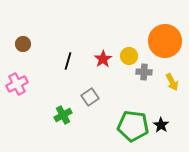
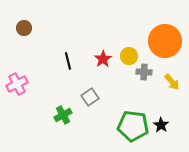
brown circle: moved 1 px right, 16 px up
black line: rotated 30 degrees counterclockwise
yellow arrow: rotated 12 degrees counterclockwise
